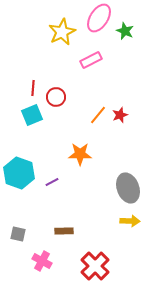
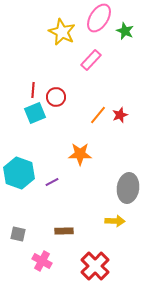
yellow star: rotated 20 degrees counterclockwise
pink rectangle: rotated 20 degrees counterclockwise
red line: moved 2 px down
cyan square: moved 3 px right, 2 px up
gray ellipse: rotated 28 degrees clockwise
yellow arrow: moved 15 px left
